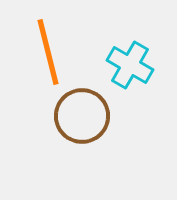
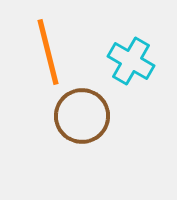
cyan cross: moved 1 px right, 4 px up
